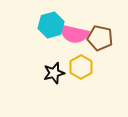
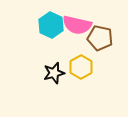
cyan hexagon: rotated 20 degrees counterclockwise
pink semicircle: moved 3 px right, 9 px up
